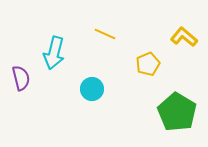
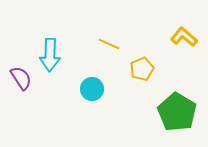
yellow line: moved 4 px right, 10 px down
cyan arrow: moved 4 px left, 2 px down; rotated 12 degrees counterclockwise
yellow pentagon: moved 6 px left, 5 px down
purple semicircle: rotated 20 degrees counterclockwise
